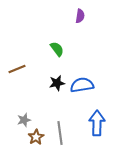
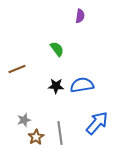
black star: moved 1 px left, 3 px down; rotated 14 degrees clockwise
blue arrow: rotated 40 degrees clockwise
